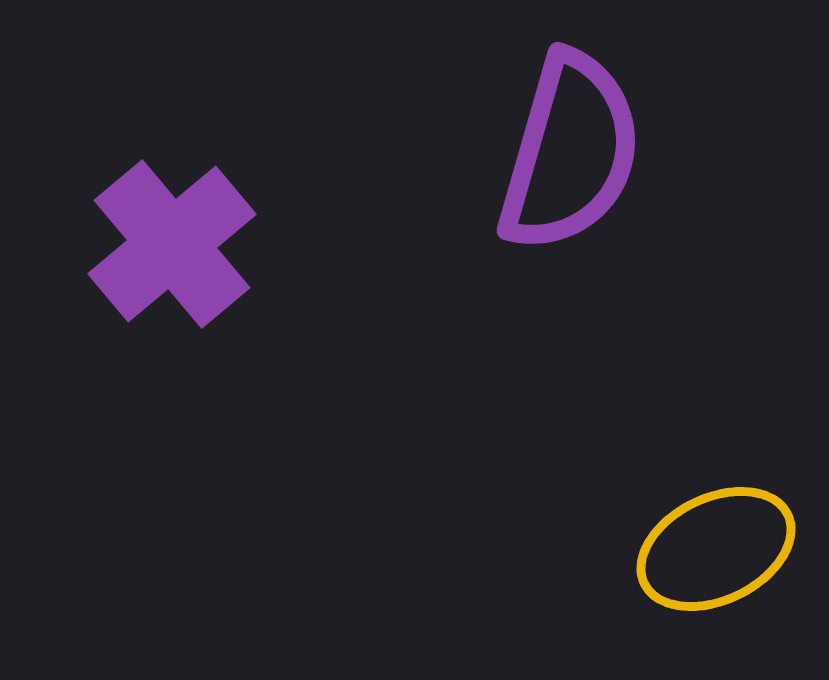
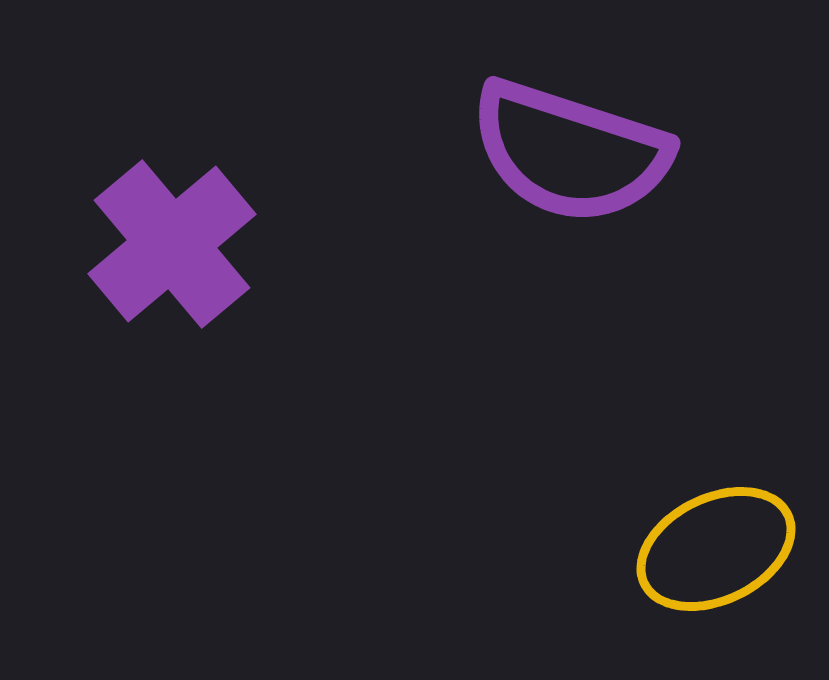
purple semicircle: rotated 92 degrees clockwise
